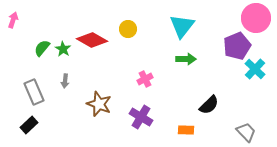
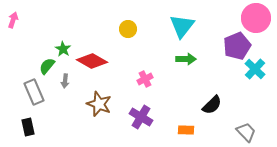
red diamond: moved 21 px down
green semicircle: moved 5 px right, 18 px down
black semicircle: moved 3 px right
black rectangle: moved 1 px left, 2 px down; rotated 60 degrees counterclockwise
